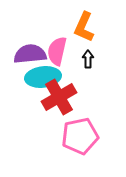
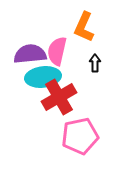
black arrow: moved 7 px right, 4 px down
